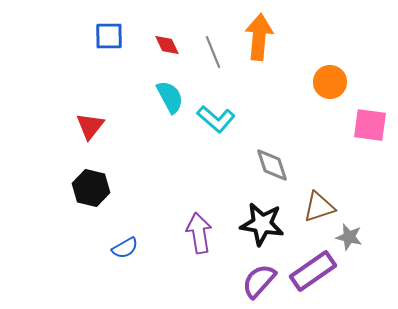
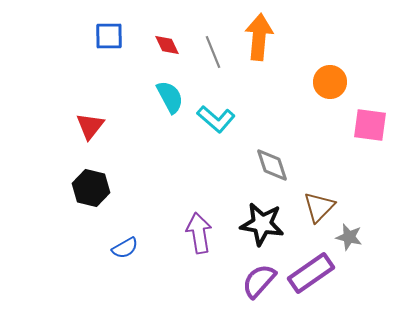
brown triangle: rotated 28 degrees counterclockwise
purple rectangle: moved 2 px left, 2 px down
